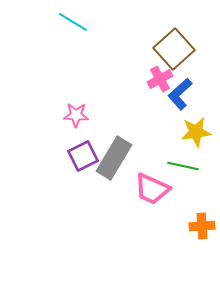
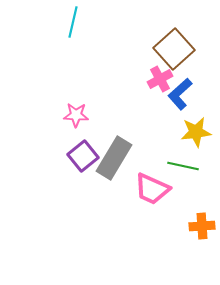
cyan line: rotated 72 degrees clockwise
purple square: rotated 12 degrees counterclockwise
